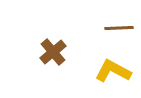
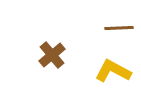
brown cross: moved 1 px left, 3 px down
